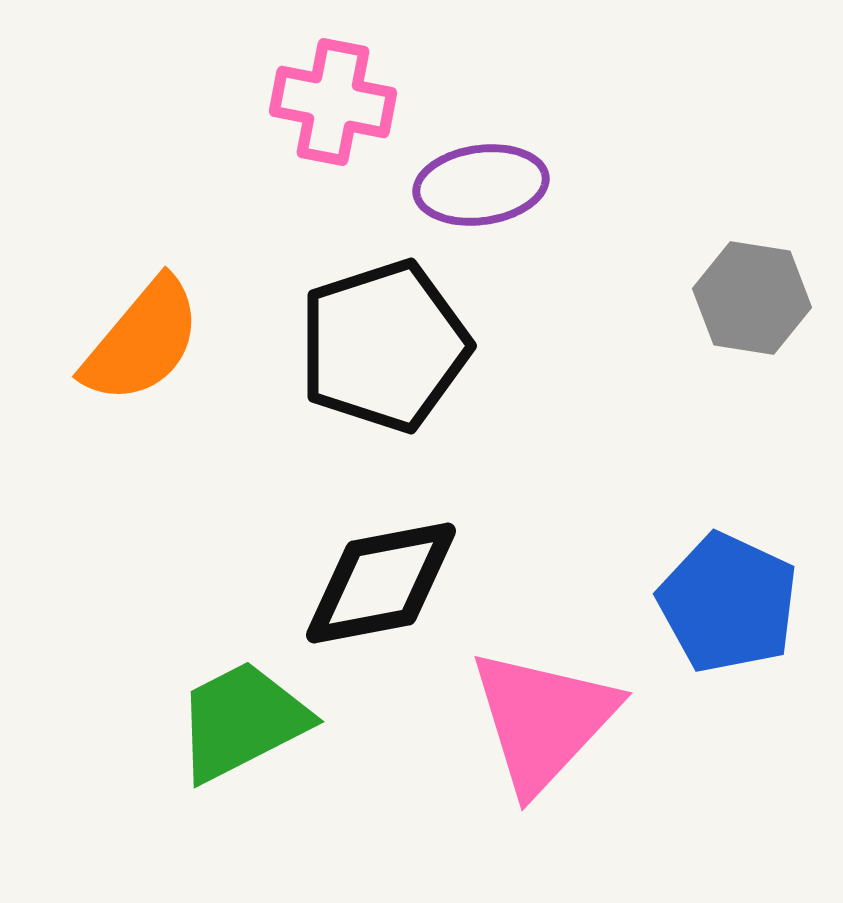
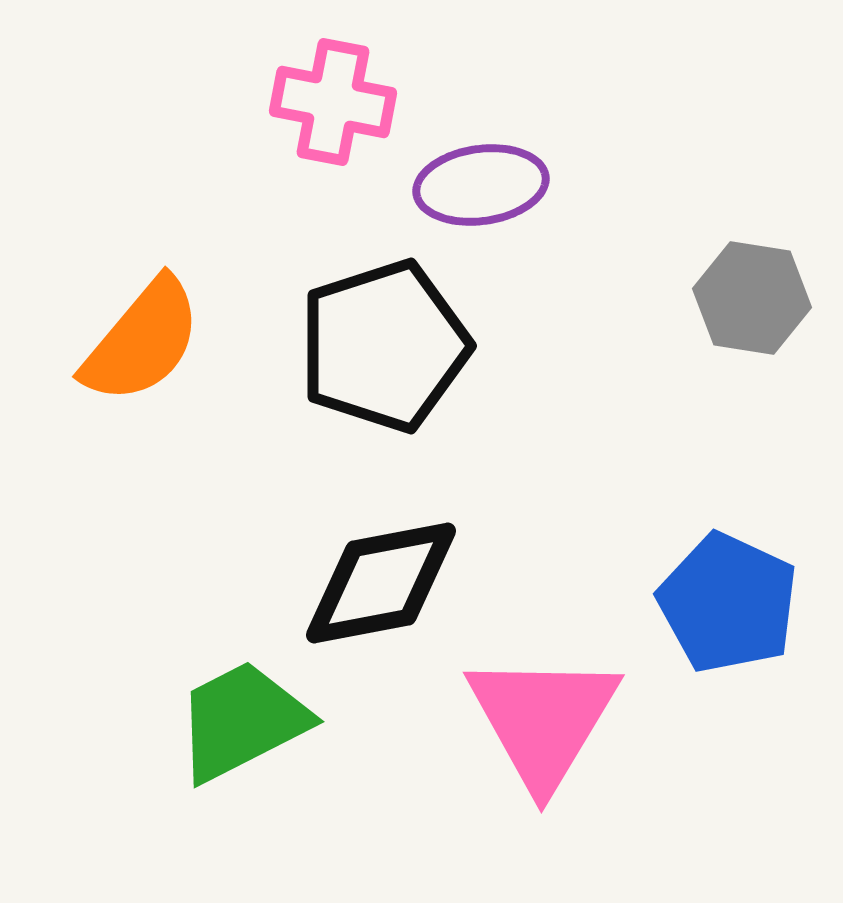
pink triangle: rotated 12 degrees counterclockwise
